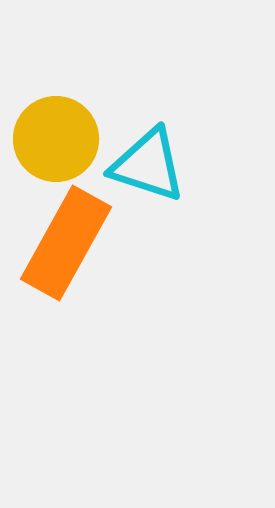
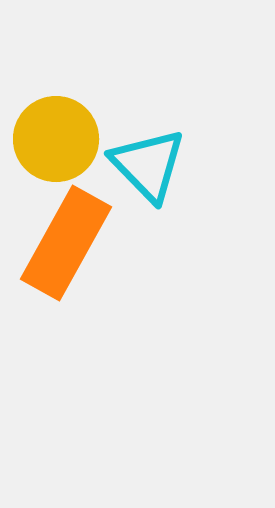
cyan triangle: rotated 28 degrees clockwise
